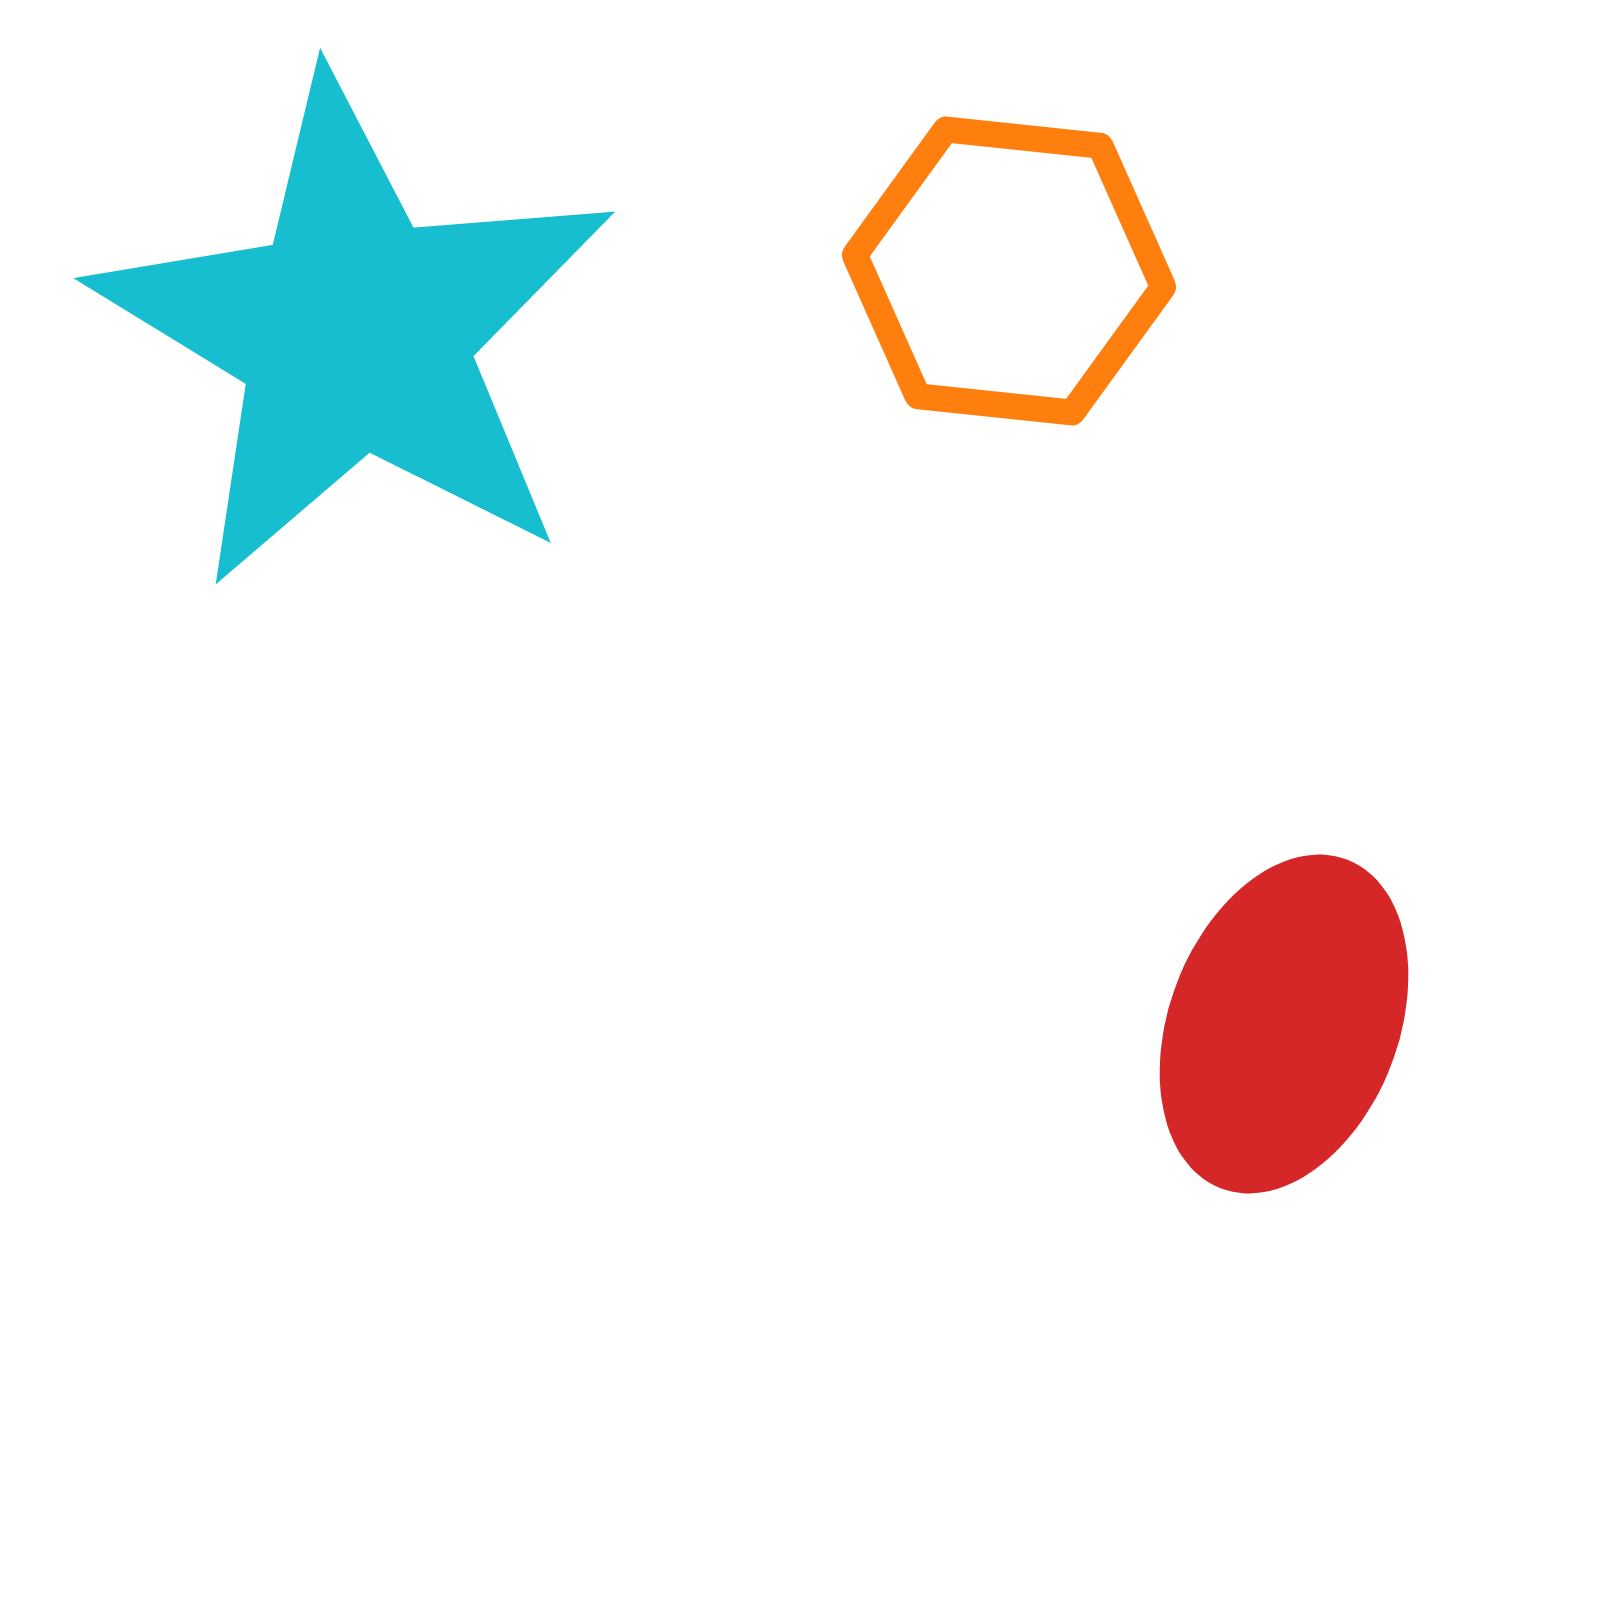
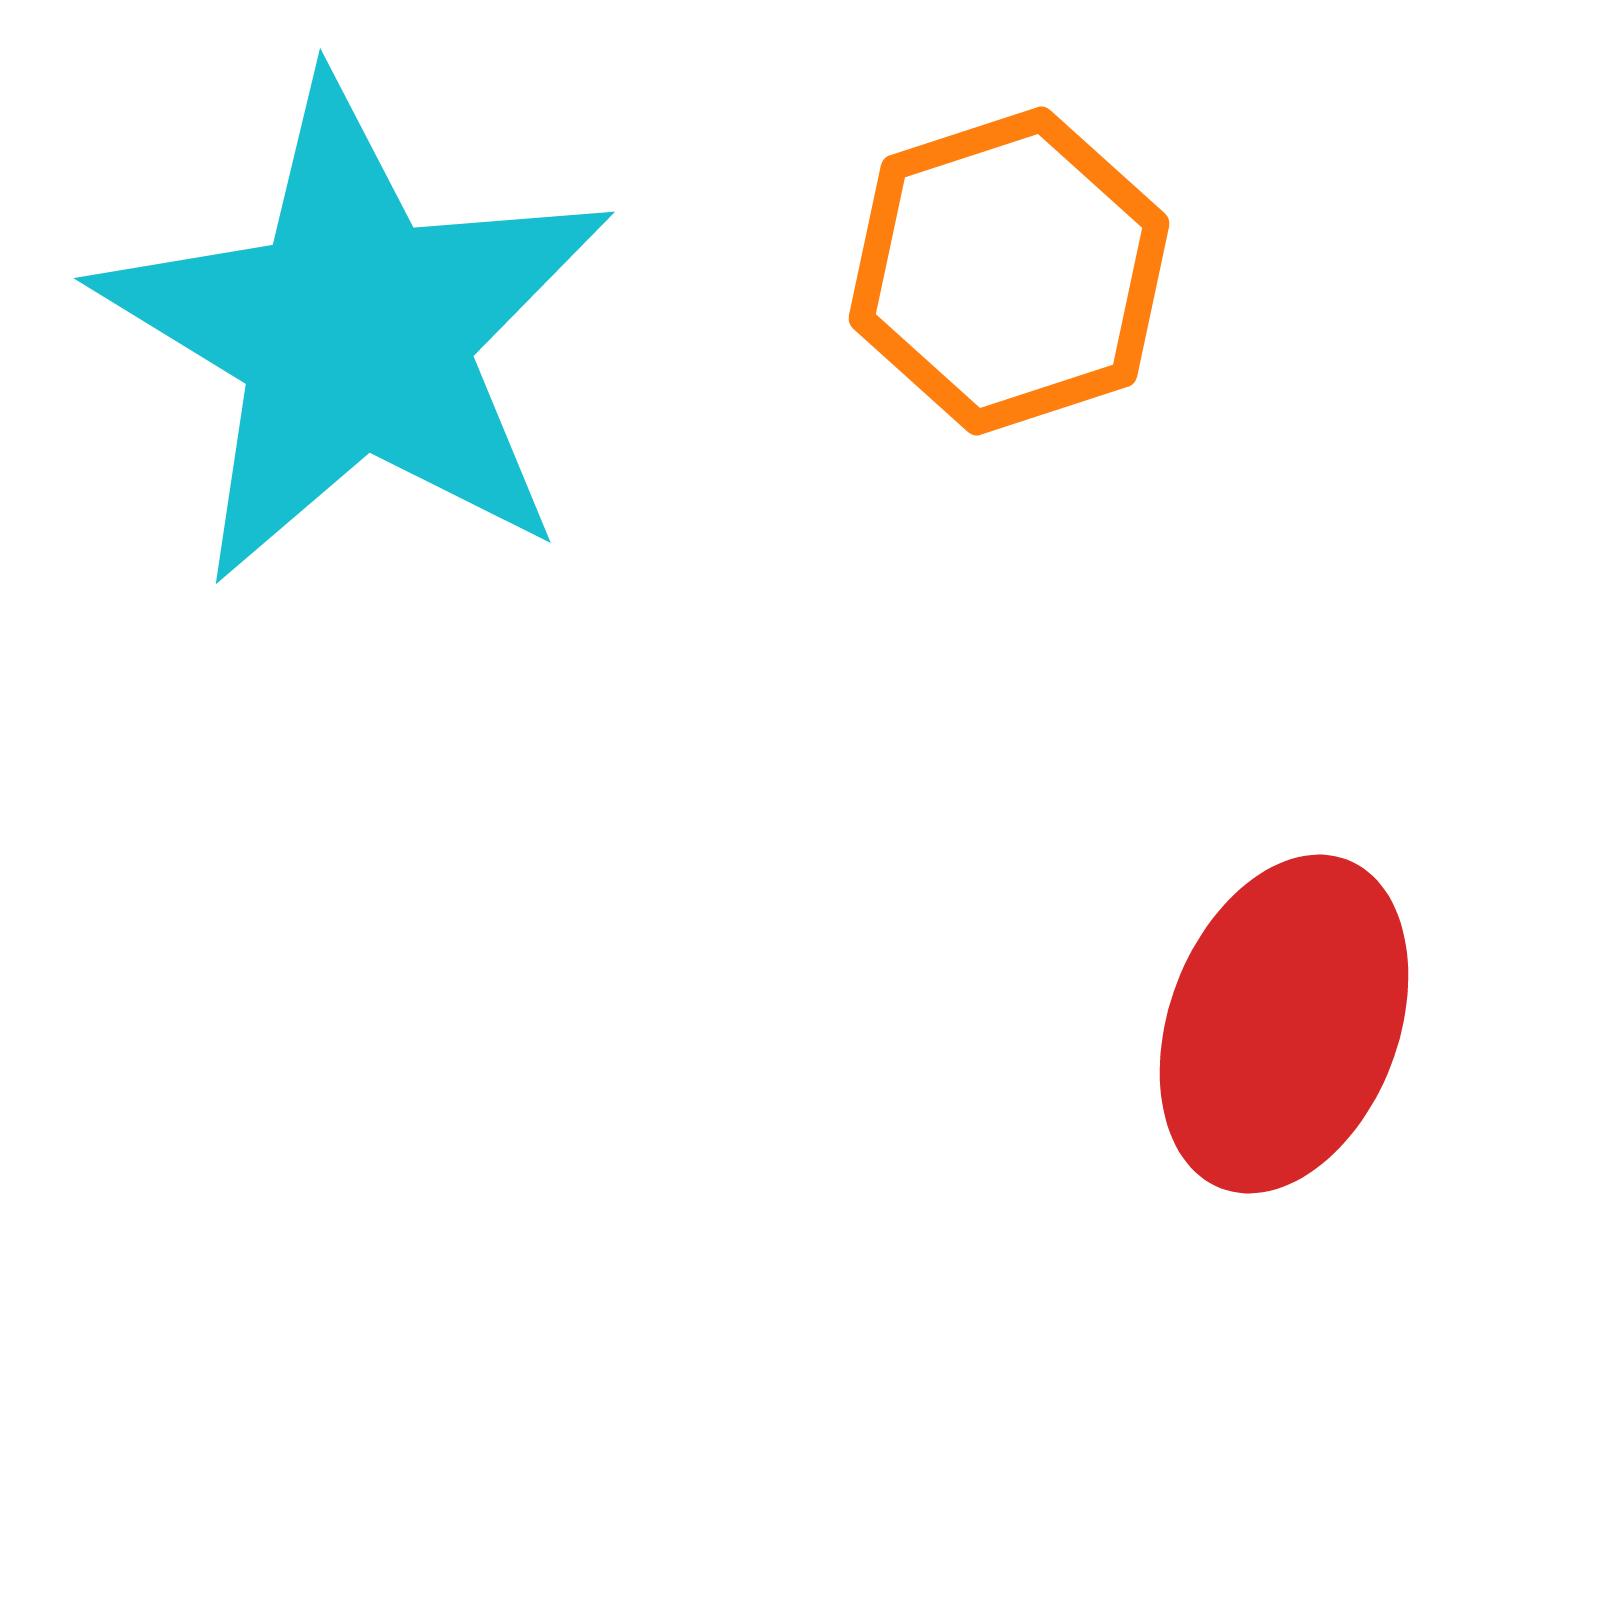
orange hexagon: rotated 24 degrees counterclockwise
